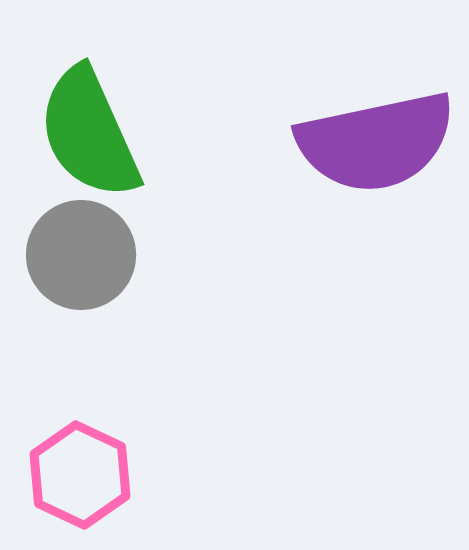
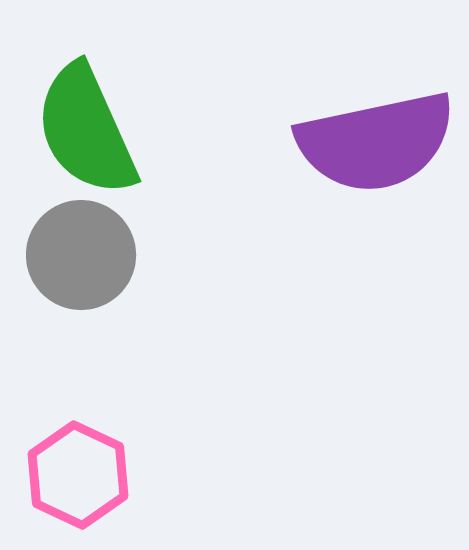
green semicircle: moved 3 px left, 3 px up
pink hexagon: moved 2 px left
